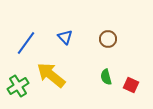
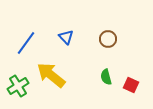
blue triangle: moved 1 px right
